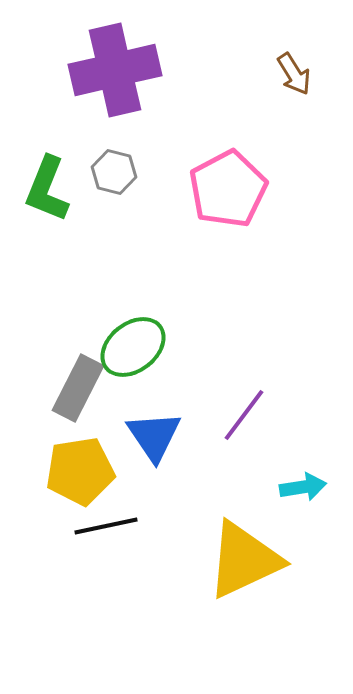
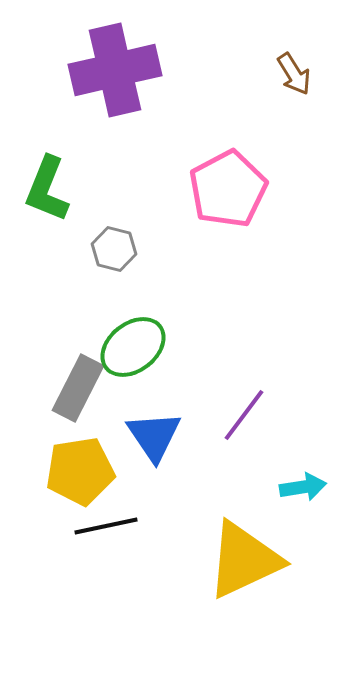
gray hexagon: moved 77 px down
